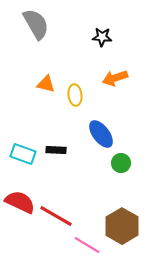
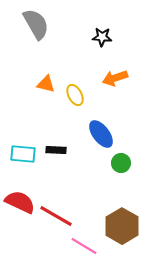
yellow ellipse: rotated 20 degrees counterclockwise
cyan rectangle: rotated 15 degrees counterclockwise
pink line: moved 3 px left, 1 px down
